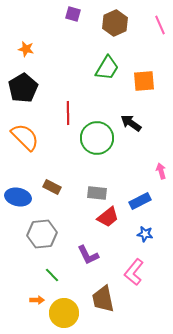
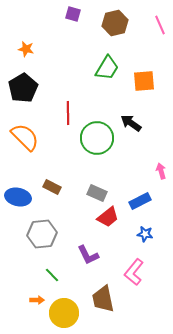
brown hexagon: rotated 10 degrees clockwise
gray rectangle: rotated 18 degrees clockwise
